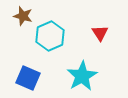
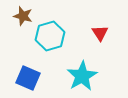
cyan hexagon: rotated 8 degrees clockwise
